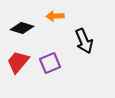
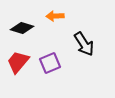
black arrow: moved 3 px down; rotated 10 degrees counterclockwise
